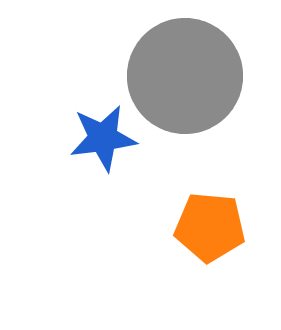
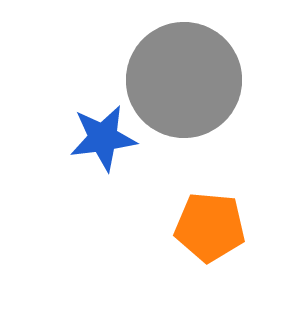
gray circle: moved 1 px left, 4 px down
